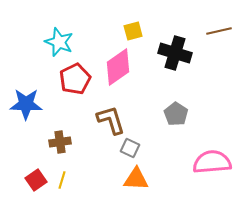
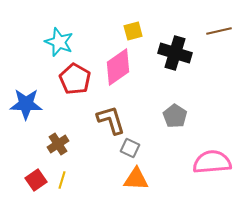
red pentagon: rotated 16 degrees counterclockwise
gray pentagon: moved 1 px left, 2 px down
brown cross: moved 2 px left, 2 px down; rotated 25 degrees counterclockwise
